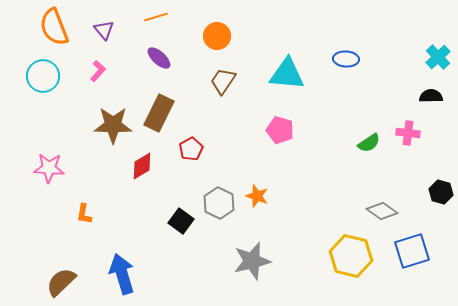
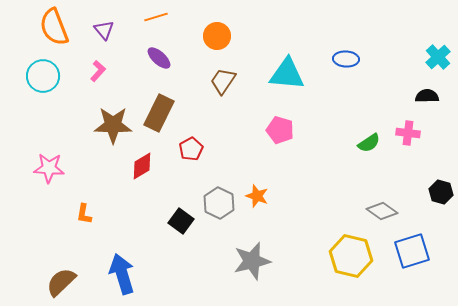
black semicircle: moved 4 px left
